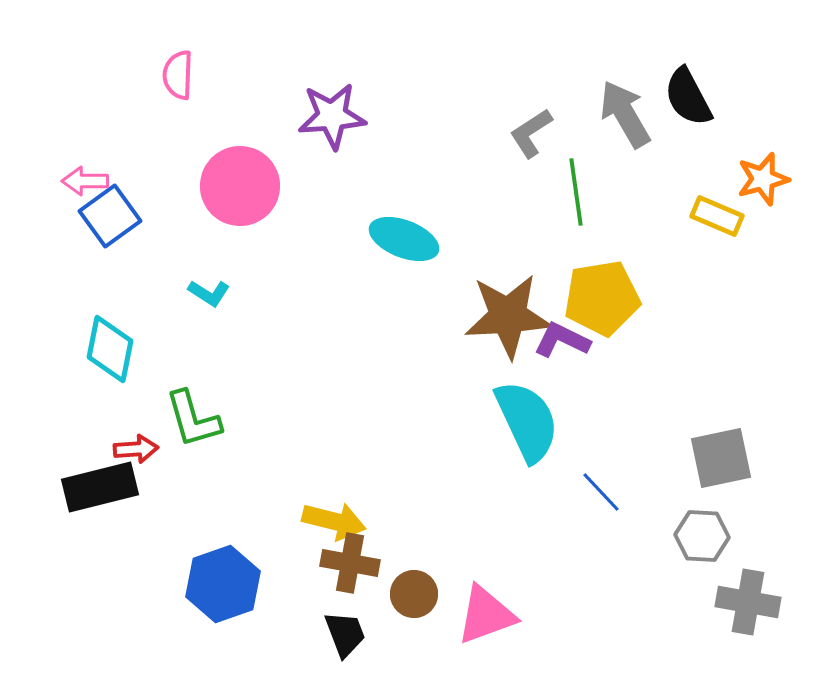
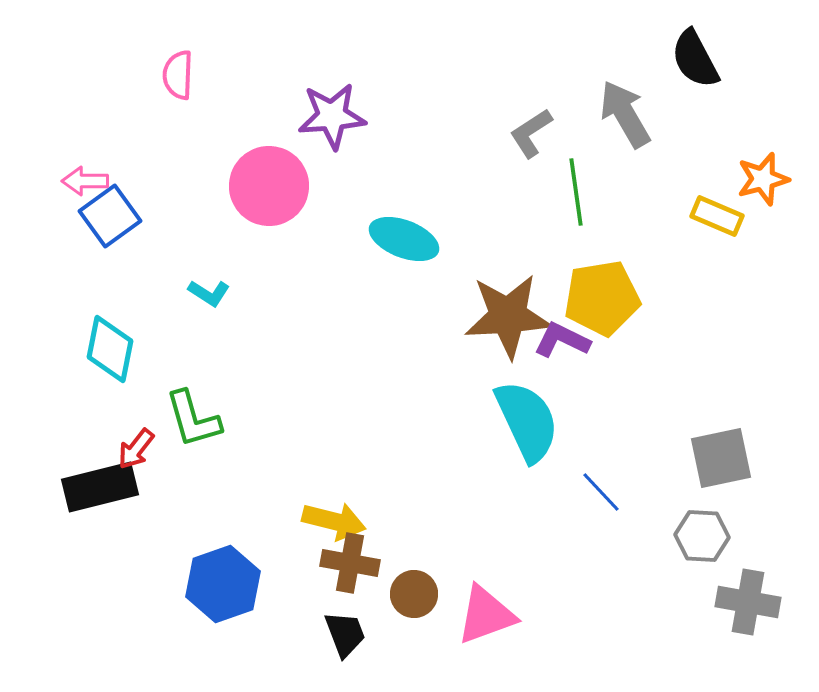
black semicircle: moved 7 px right, 38 px up
pink circle: moved 29 px right
red arrow: rotated 132 degrees clockwise
